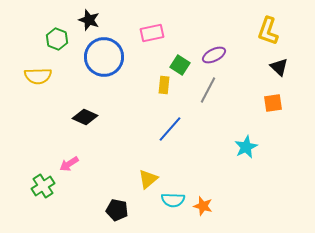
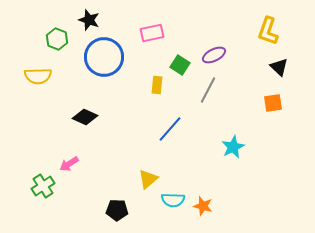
yellow rectangle: moved 7 px left
cyan star: moved 13 px left
black pentagon: rotated 10 degrees counterclockwise
